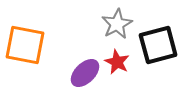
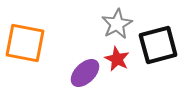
orange square: moved 2 px up
red star: moved 3 px up
